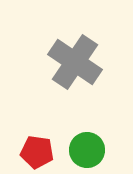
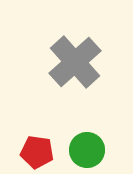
gray cross: rotated 14 degrees clockwise
